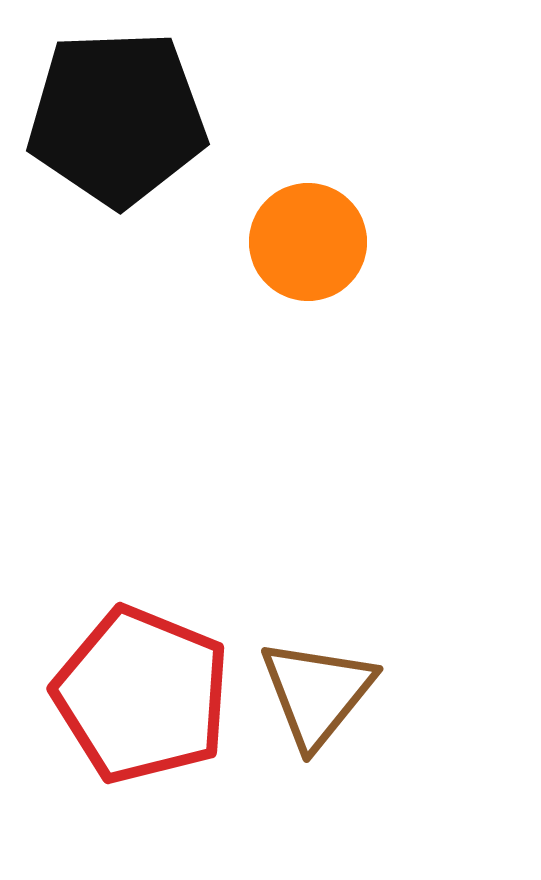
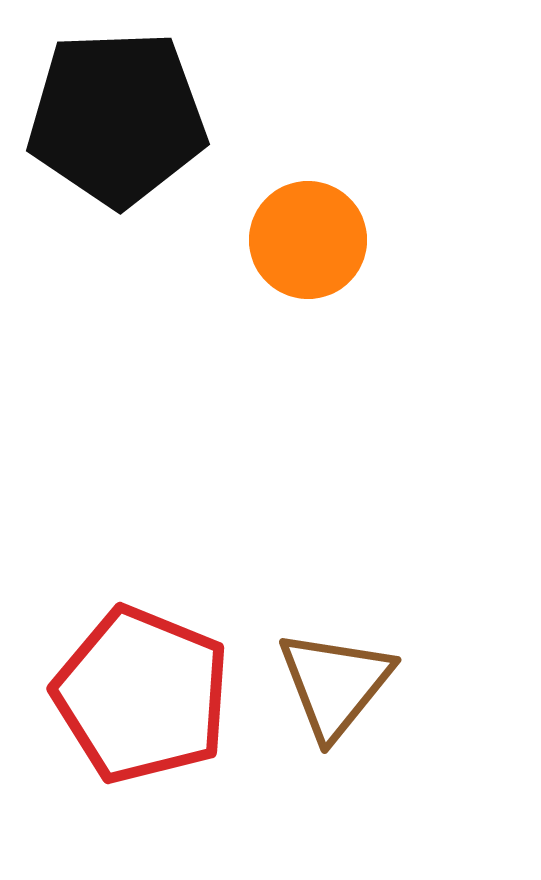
orange circle: moved 2 px up
brown triangle: moved 18 px right, 9 px up
